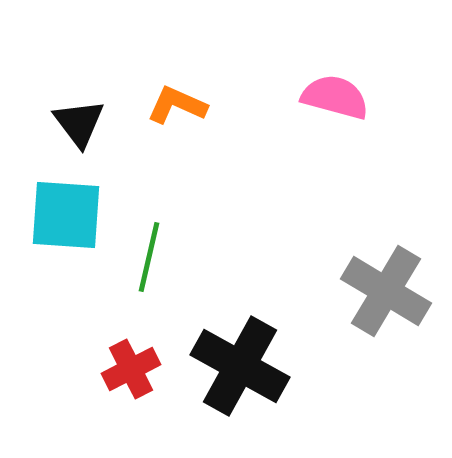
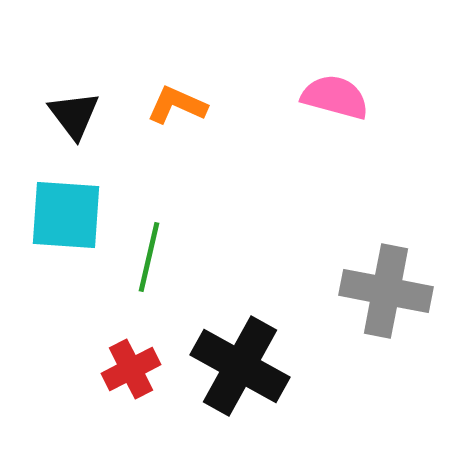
black triangle: moved 5 px left, 8 px up
gray cross: rotated 20 degrees counterclockwise
